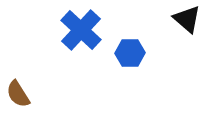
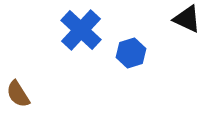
black triangle: rotated 16 degrees counterclockwise
blue hexagon: moved 1 px right; rotated 16 degrees counterclockwise
